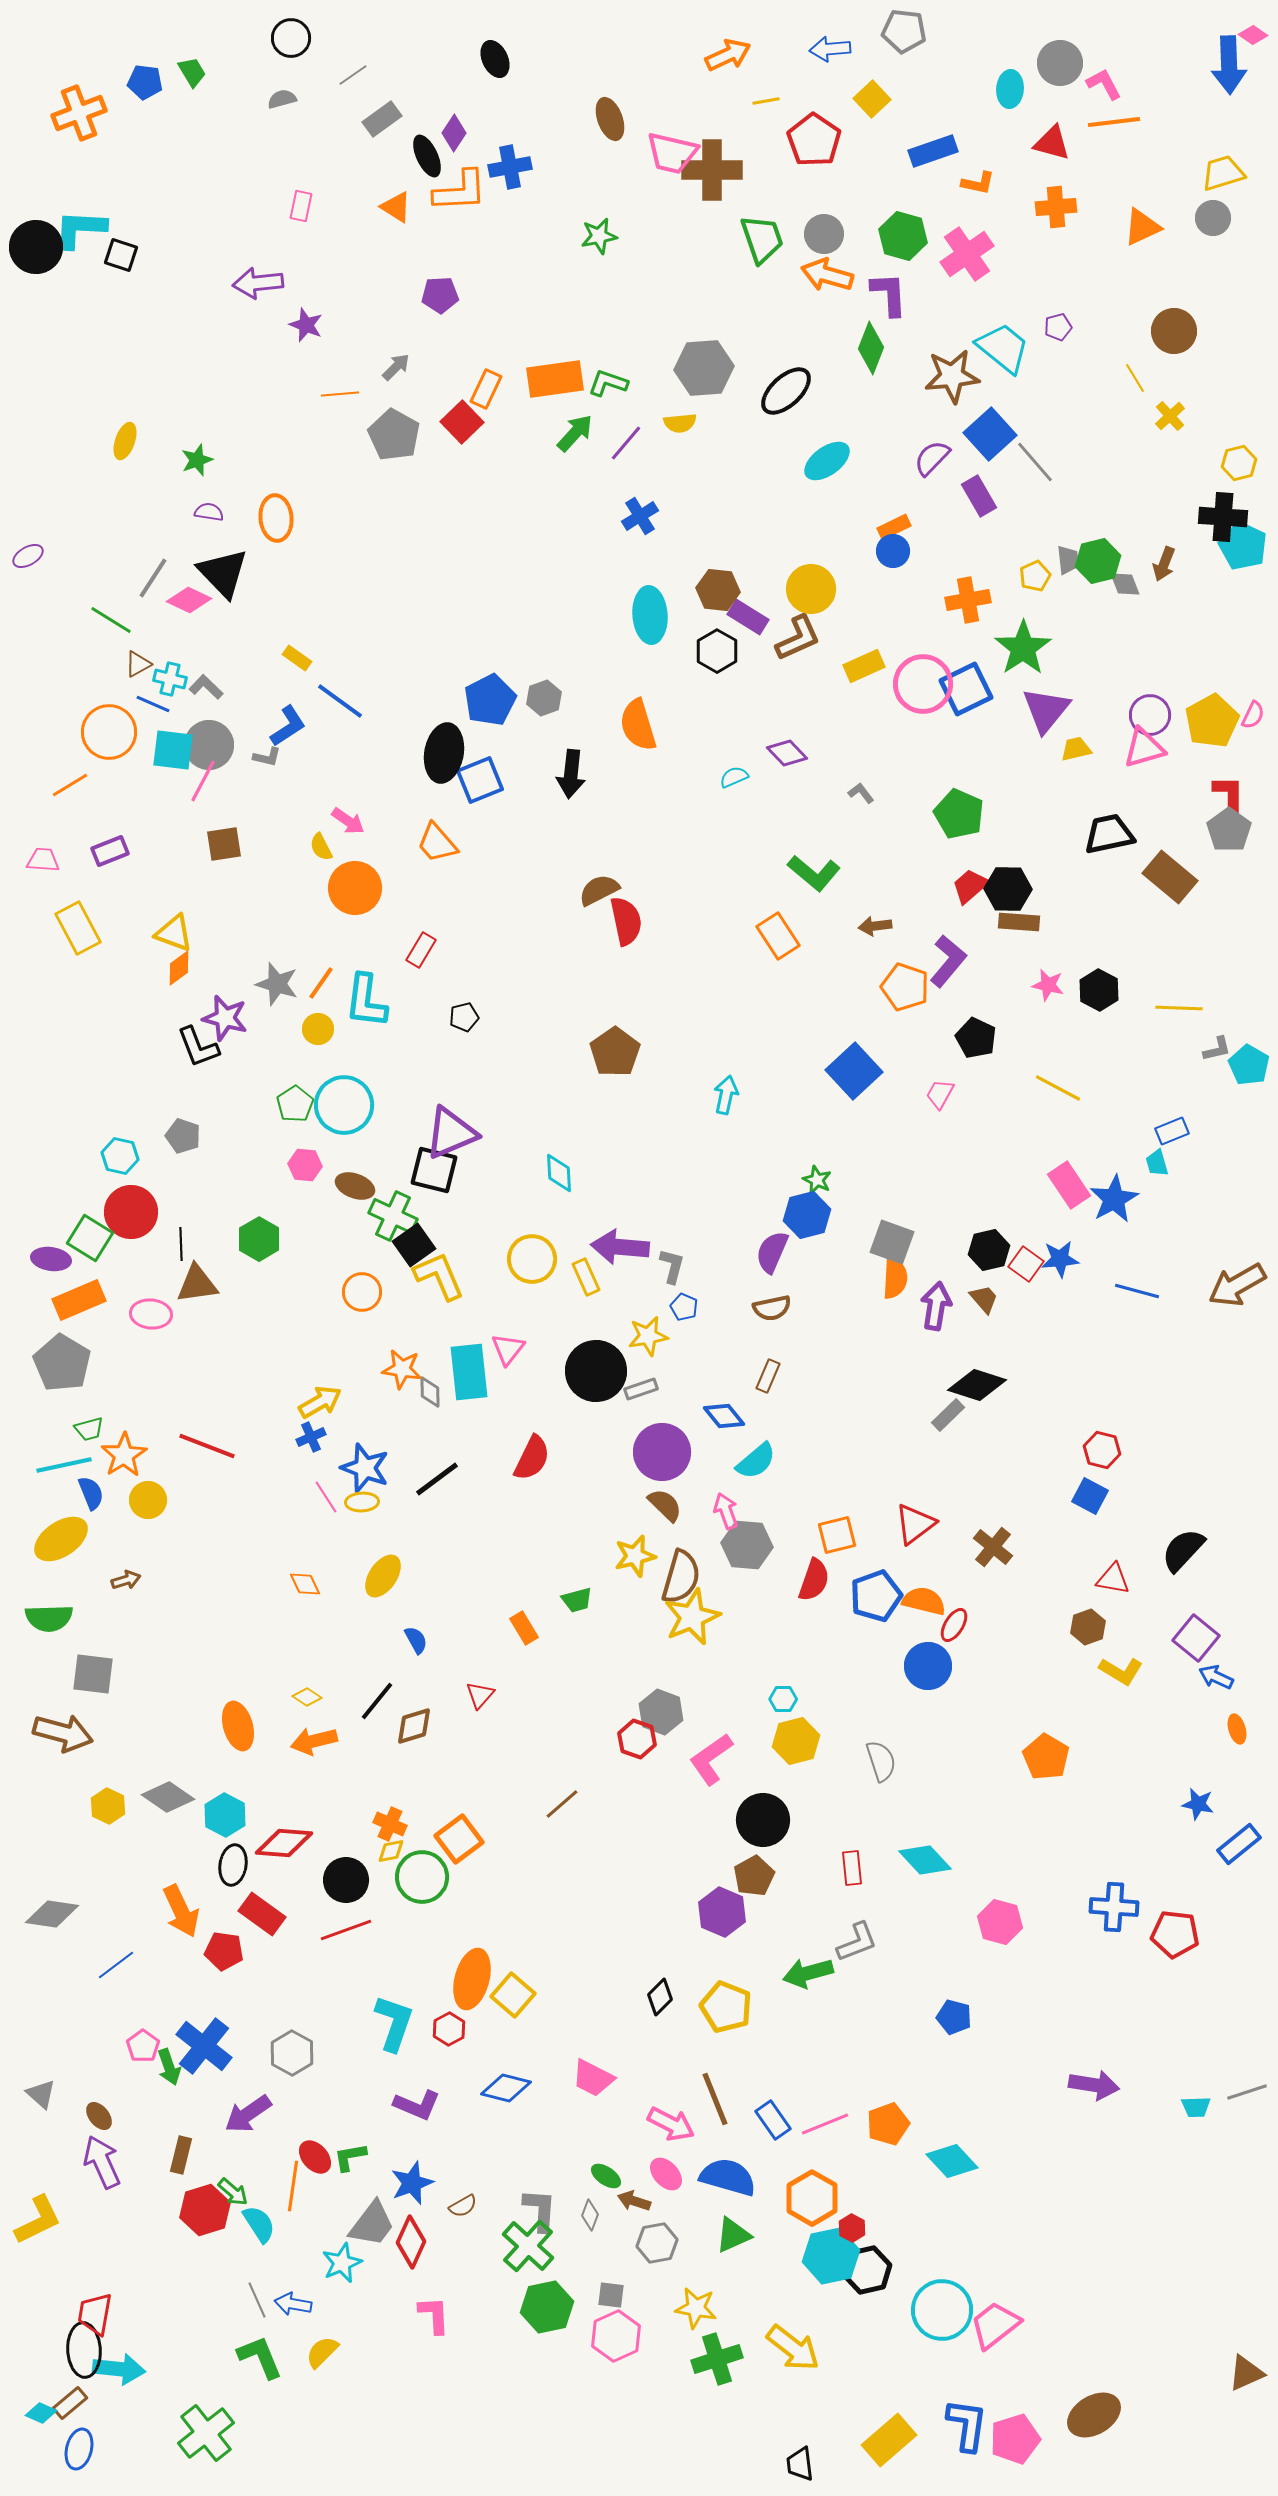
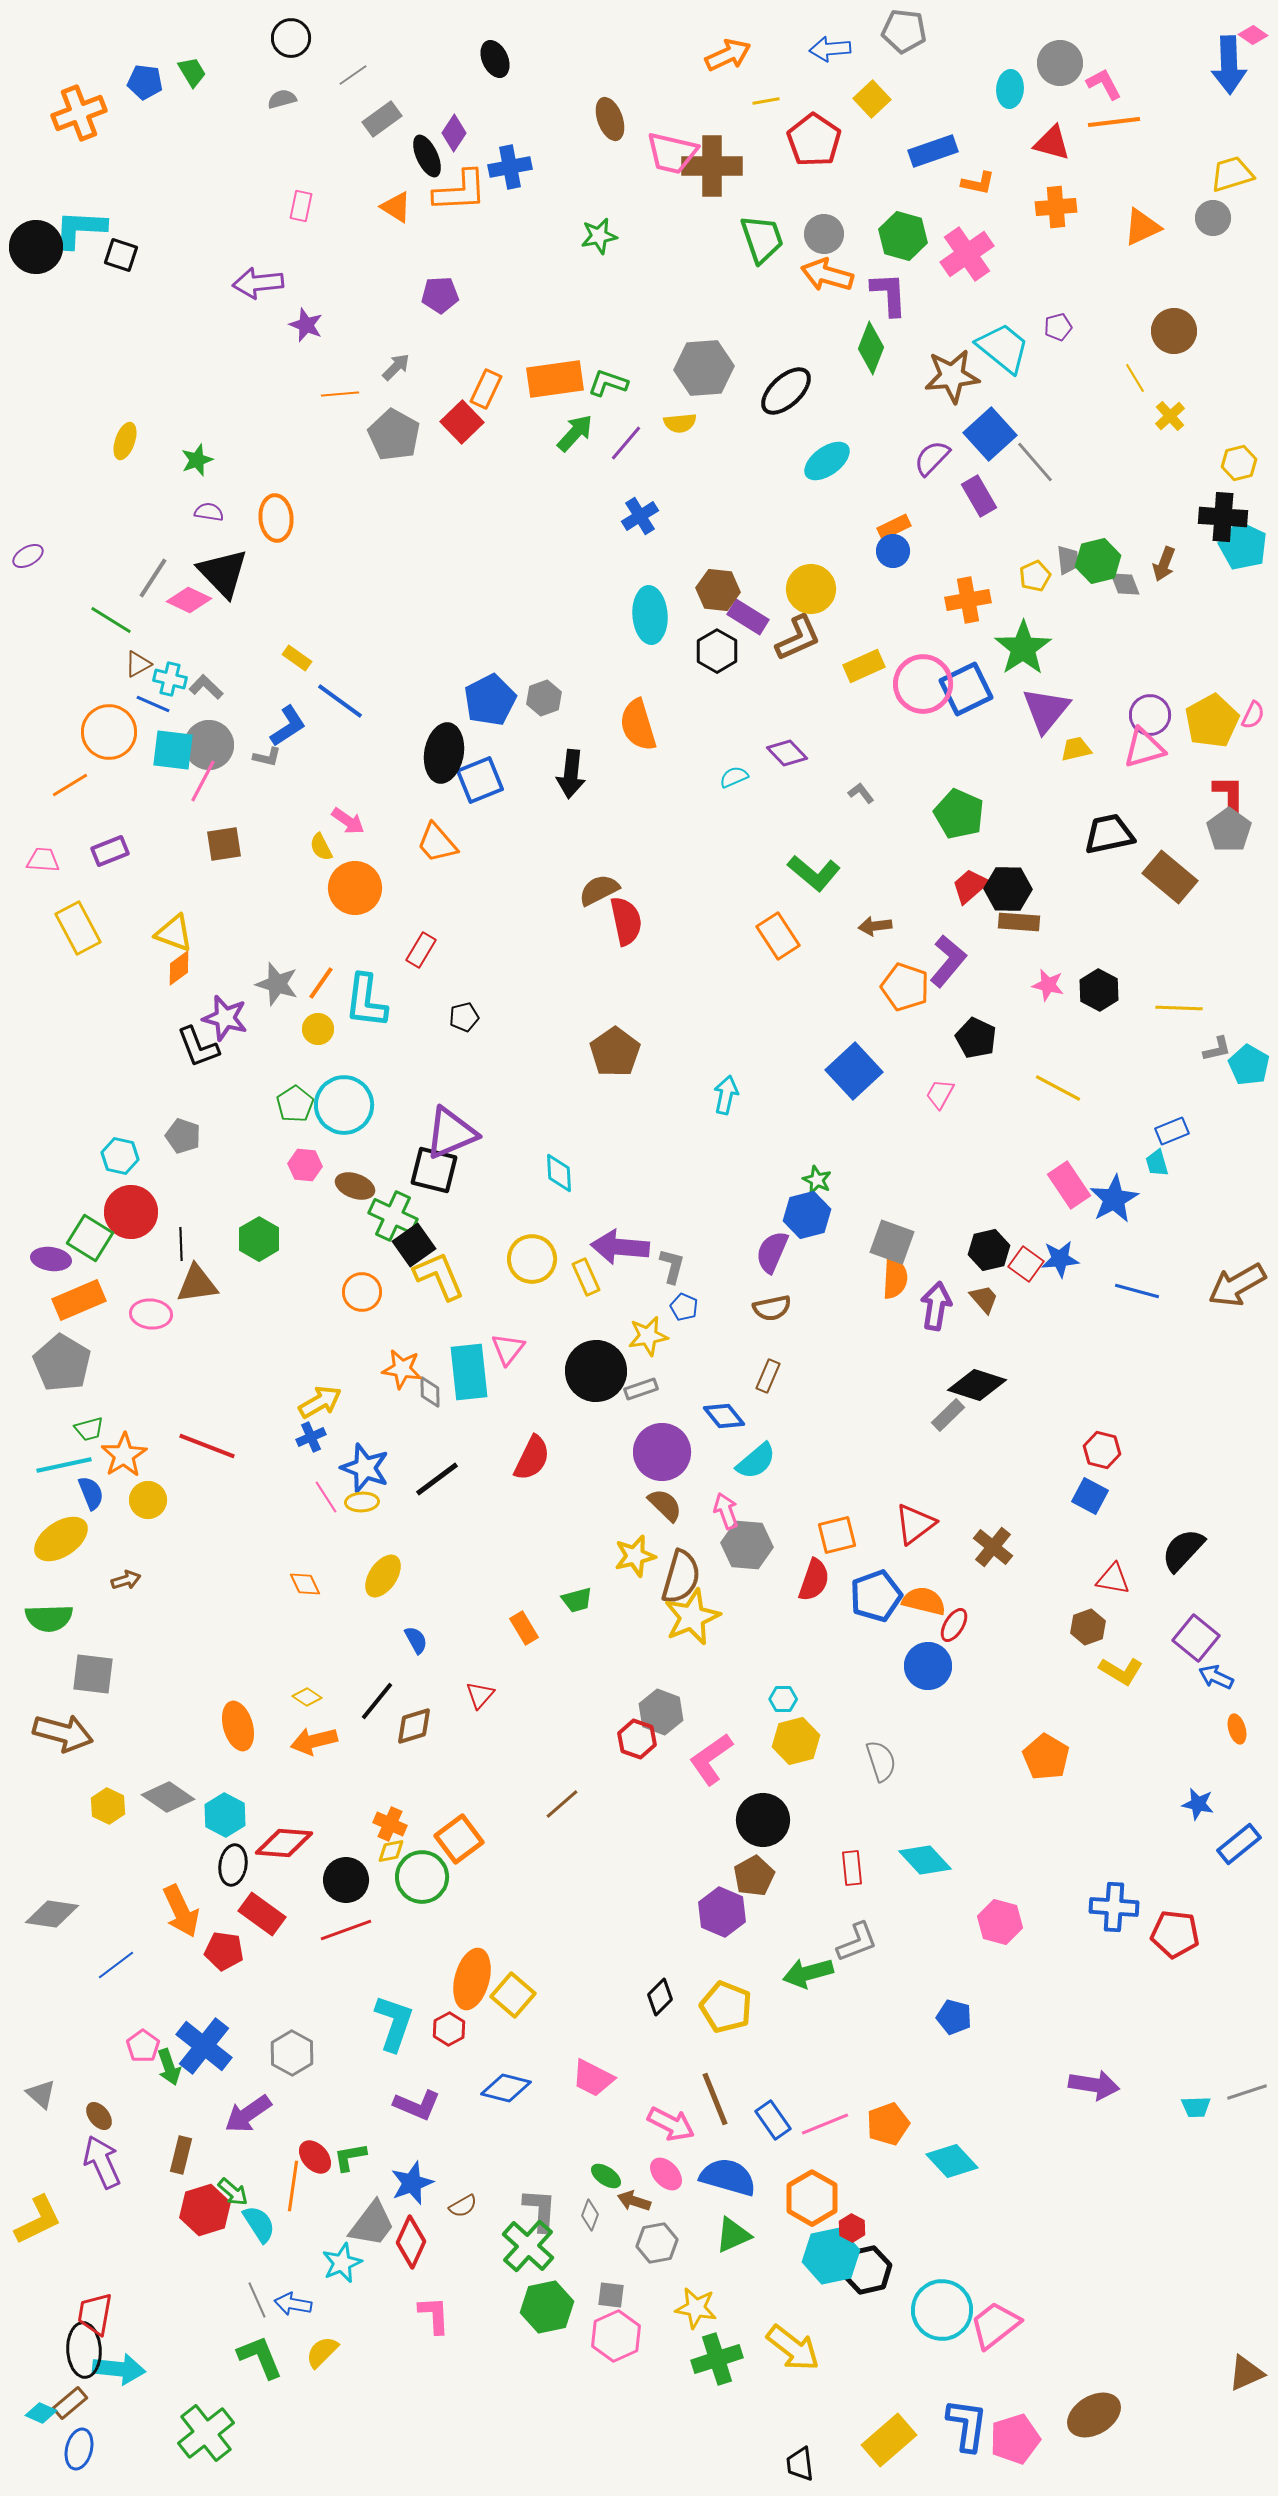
brown cross at (712, 170): moved 4 px up
yellow trapezoid at (1223, 173): moved 9 px right, 1 px down
